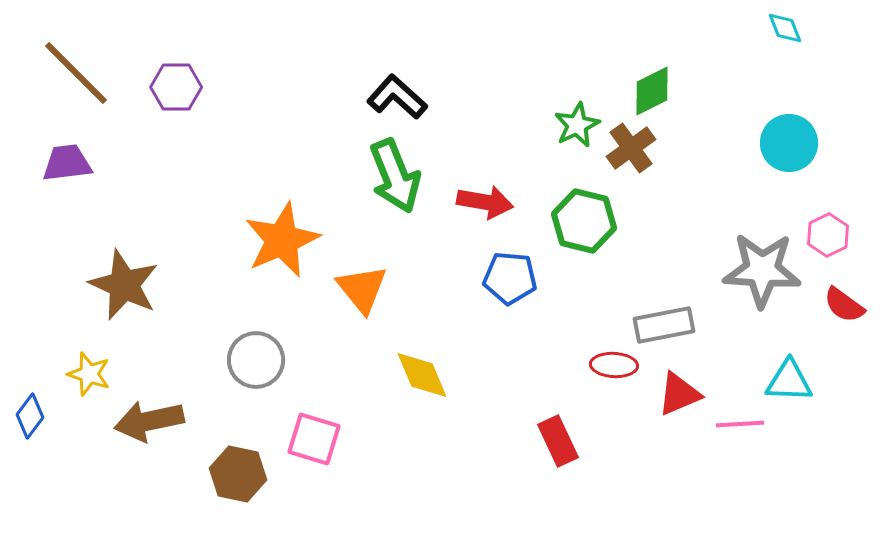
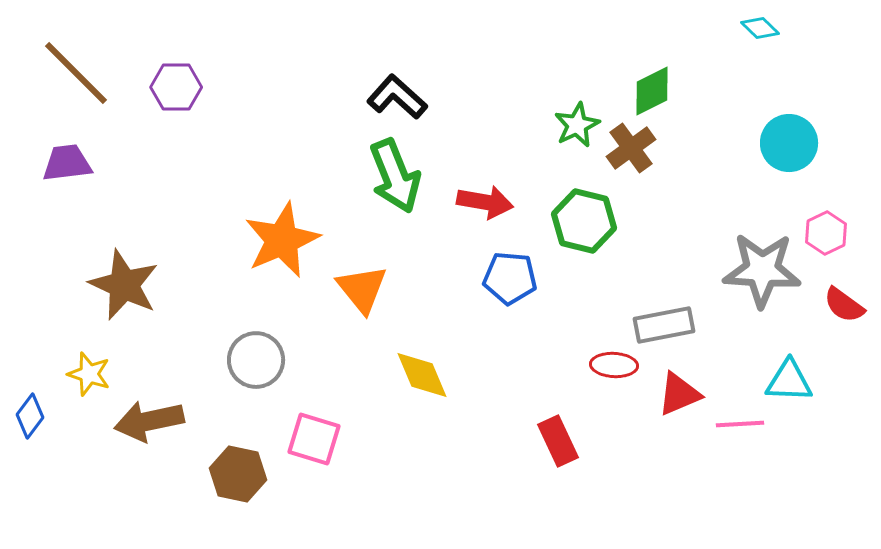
cyan diamond: moved 25 px left; rotated 24 degrees counterclockwise
pink hexagon: moved 2 px left, 2 px up
